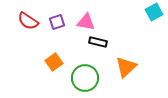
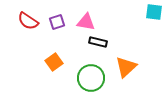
cyan square: rotated 36 degrees clockwise
green circle: moved 6 px right
